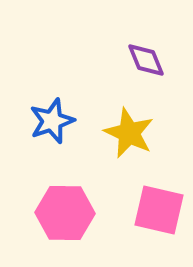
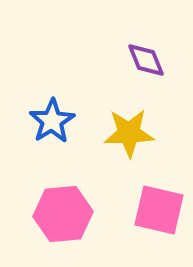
blue star: rotated 12 degrees counterclockwise
yellow star: rotated 27 degrees counterclockwise
pink hexagon: moved 2 px left, 1 px down; rotated 6 degrees counterclockwise
